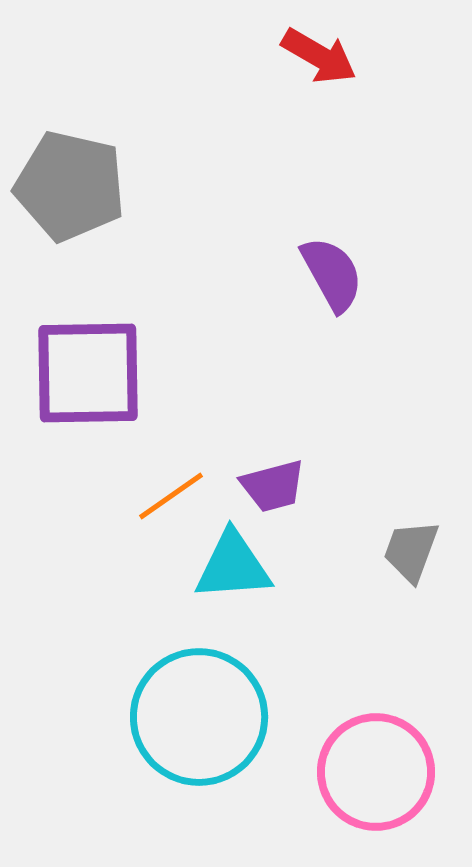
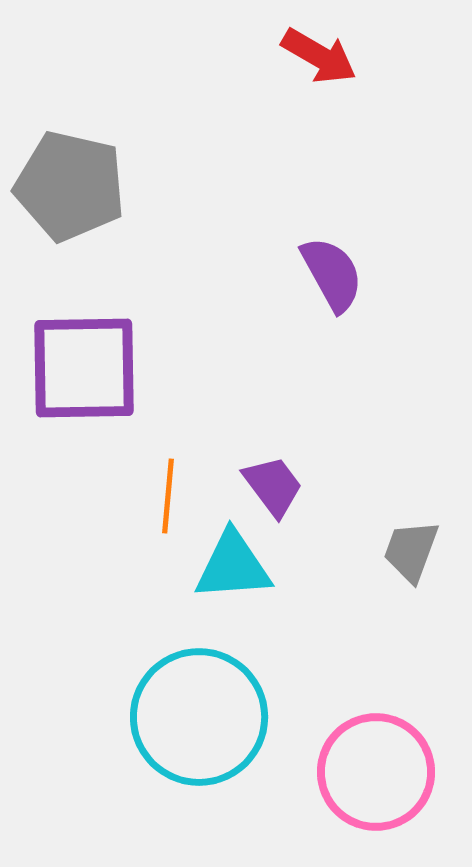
purple square: moved 4 px left, 5 px up
purple trapezoid: rotated 112 degrees counterclockwise
orange line: moved 3 px left; rotated 50 degrees counterclockwise
